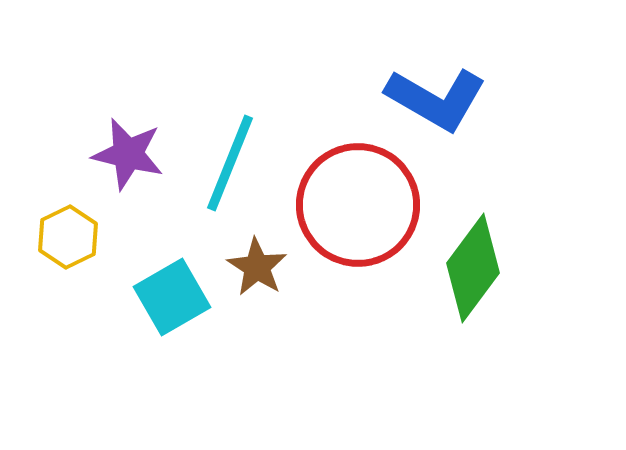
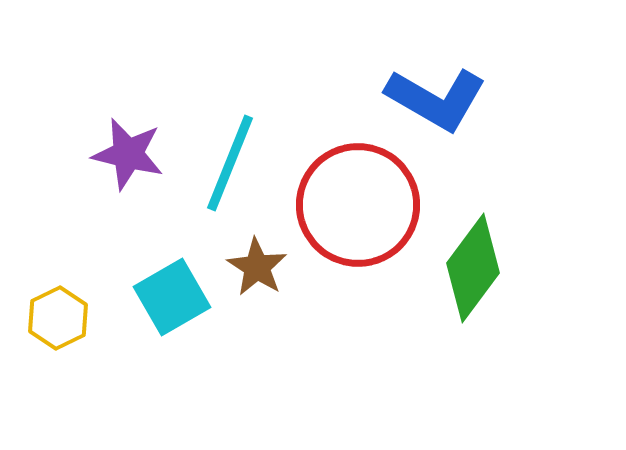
yellow hexagon: moved 10 px left, 81 px down
